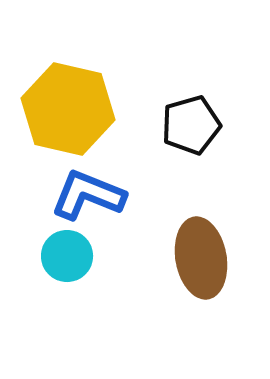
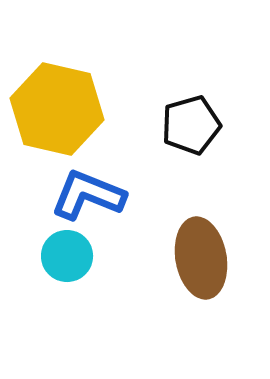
yellow hexagon: moved 11 px left
